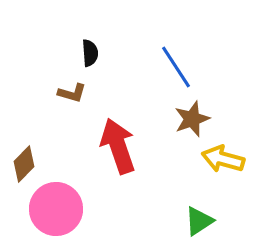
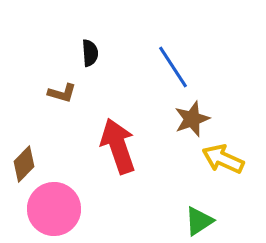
blue line: moved 3 px left
brown L-shape: moved 10 px left
yellow arrow: rotated 9 degrees clockwise
pink circle: moved 2 px left
